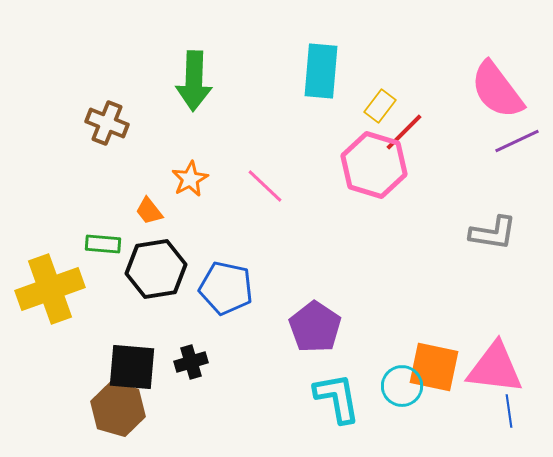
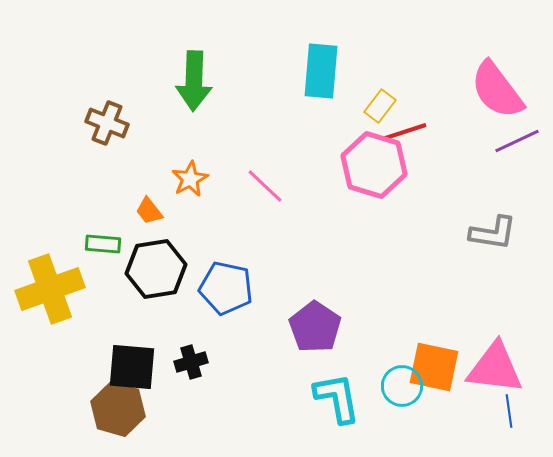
red line: rotated 27 degrees clockwise
